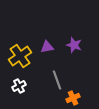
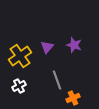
purple triangle: rotated 40 degrees counterclockwise
